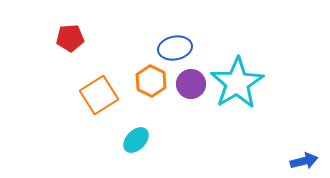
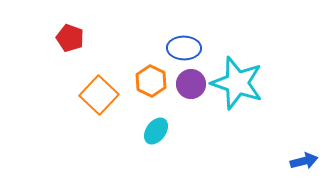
red pentagon: rotated 24 degrees clockwise
blue ellipse: moved 9 px right; rotated 12 degrees clockwise
cyan star: rotated 22 degrees counterclockwise
orange square: rotated 15 degrees counterclockwise
cyan ellipse: moved 20 px right, 9 px up; rotated 8 degrees counterclockwise
